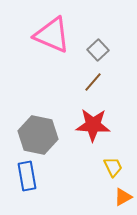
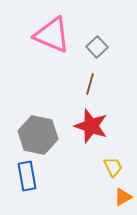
gray square: moved 1 px left, 3 px up
brown line: moved 3 px left, 2 px down; rotated 25 degrees counterclockwise
red star: moved 2 px left, 1 px down; rotated 16 degrees clockwise
